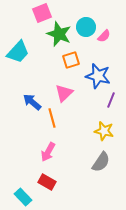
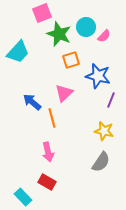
pink arrow: rotated 42 degrees counterclockwise
